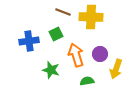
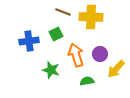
yellow arrow: rotated 24 degrees clockwise
